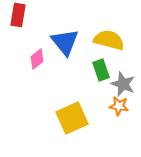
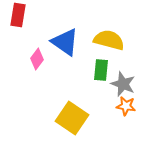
blue triangle: rotated 16 degrees counterclockwise
pink diamond: rotated 15 degrees counterclockwise
green rectangle: rotated 25 degrees clockwise
orange star: moved 7 px right
yellow square: rotated 32 degrees counterclockwise
